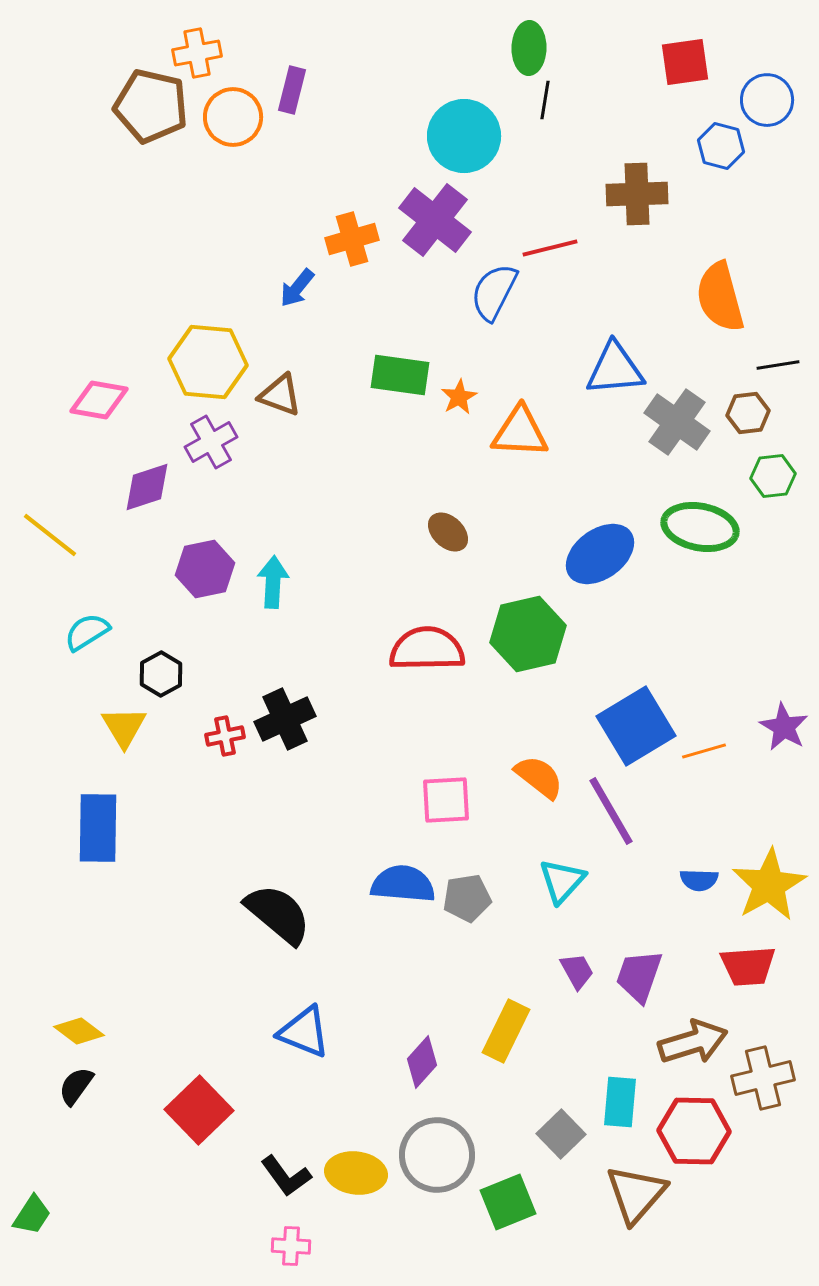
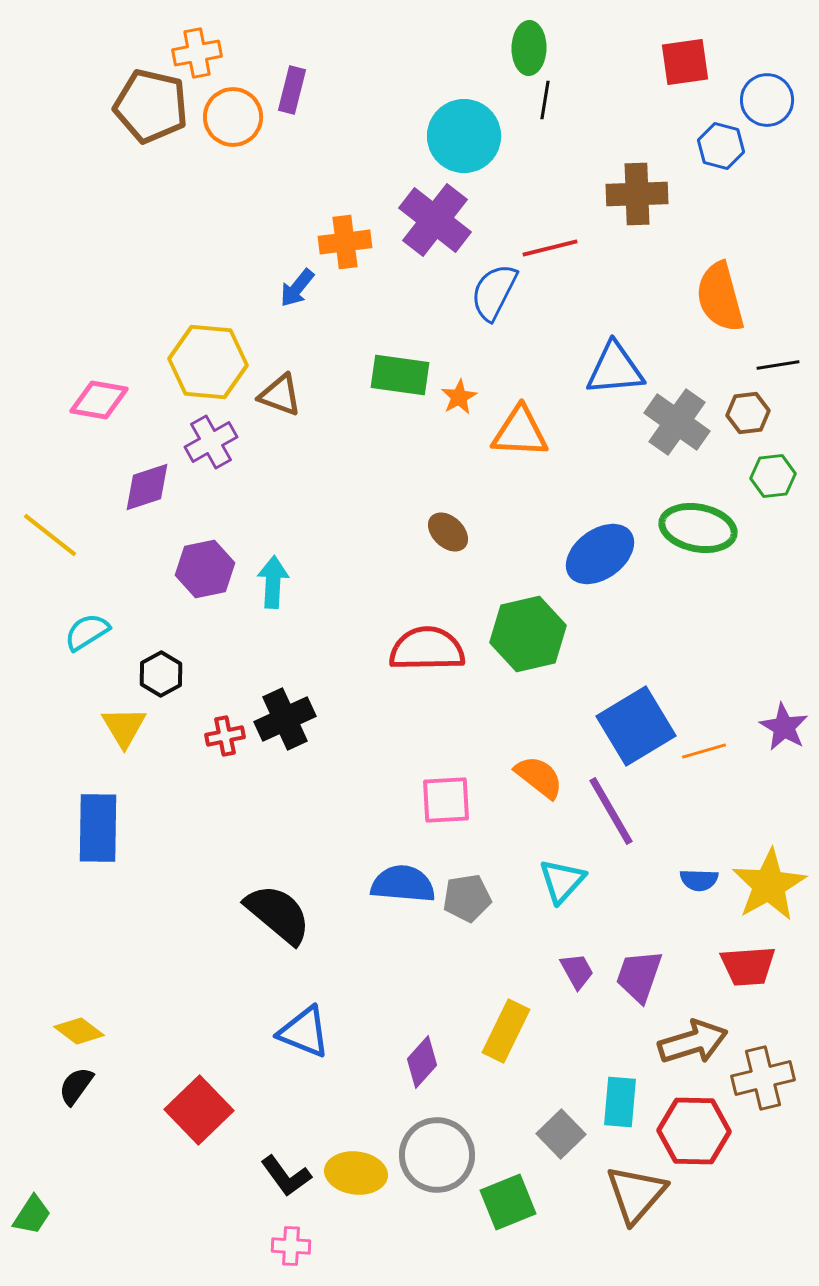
orange cross at (352, 239): moved 7 px left, 3 px down; rotated 9 degrees clockwise
green ellipse at (700, 527): moved 2 px left, 1 px down
